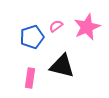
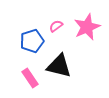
blue pentagon: moved 4 px down
black triangle: moved 3 px left
pink rectangle: rotated 42 degrees counterclockwise
